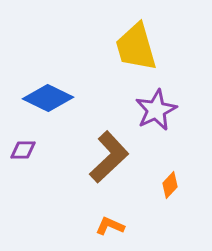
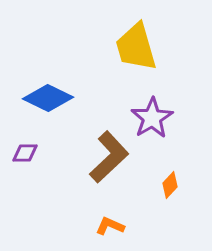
purple star: moved 4 px left, 8 px down; rotated 6 degrees counterclockwise
purple diamond: moved 2 px right, 3 px down
